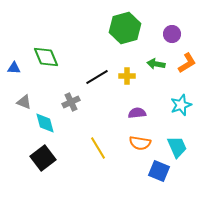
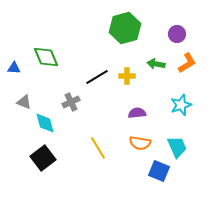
purple circle: moved 5 px right
